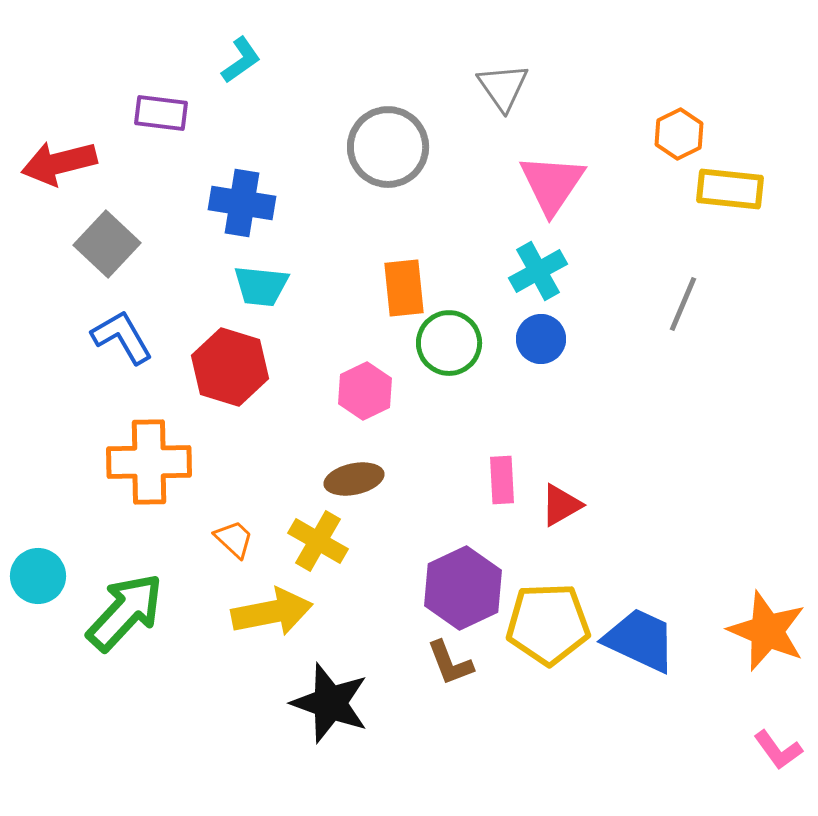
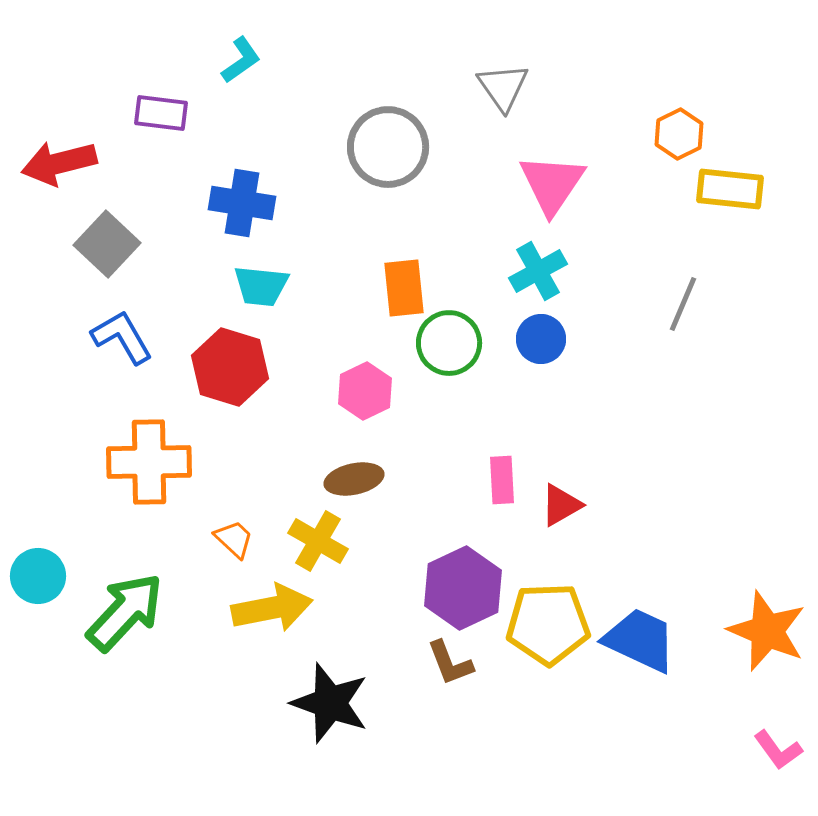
yellow arrow: moved 4 px up
